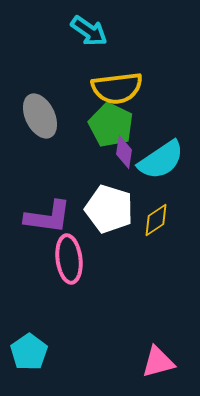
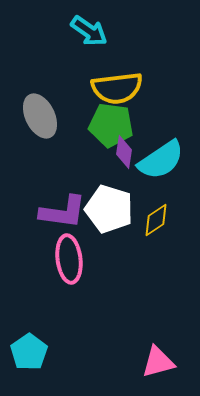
green pentagon: rotated 18 degrees counterclockwise
purple L-shape: moved 15 px right, 5 px up
